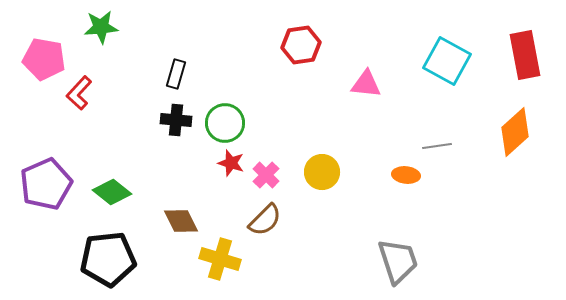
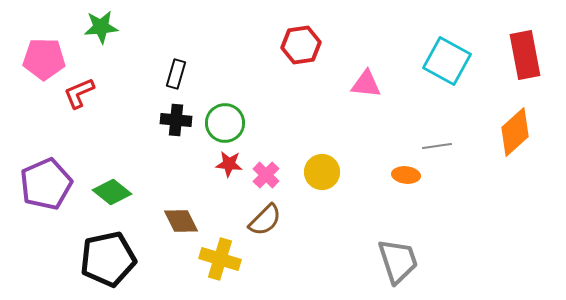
pink pentagon: rotated 9 degrees counterclockwise
red L-shape: rotated 24 degrees clockwise
red star: moved 2 px left, 1 px down; rotated 12 degrees counterclockwise
black pentagon: rotated 6 degrees counterclockwise
